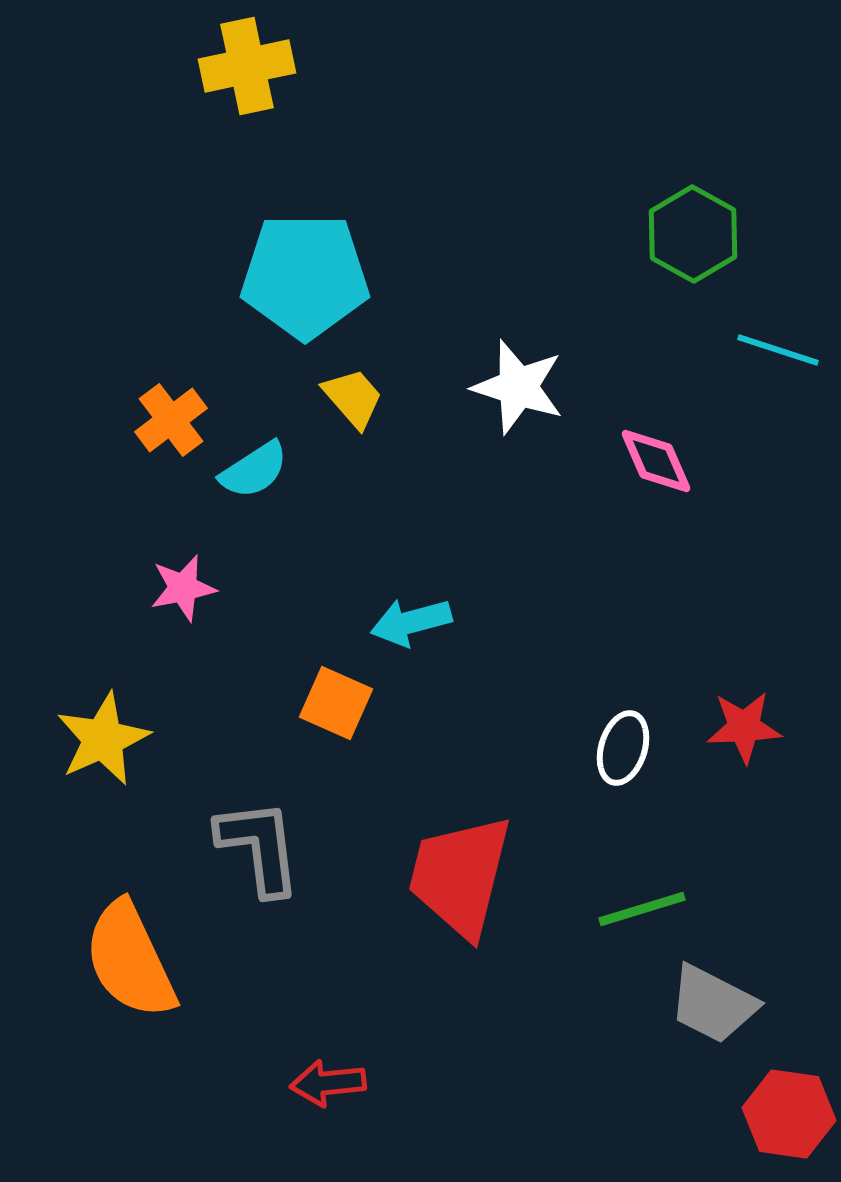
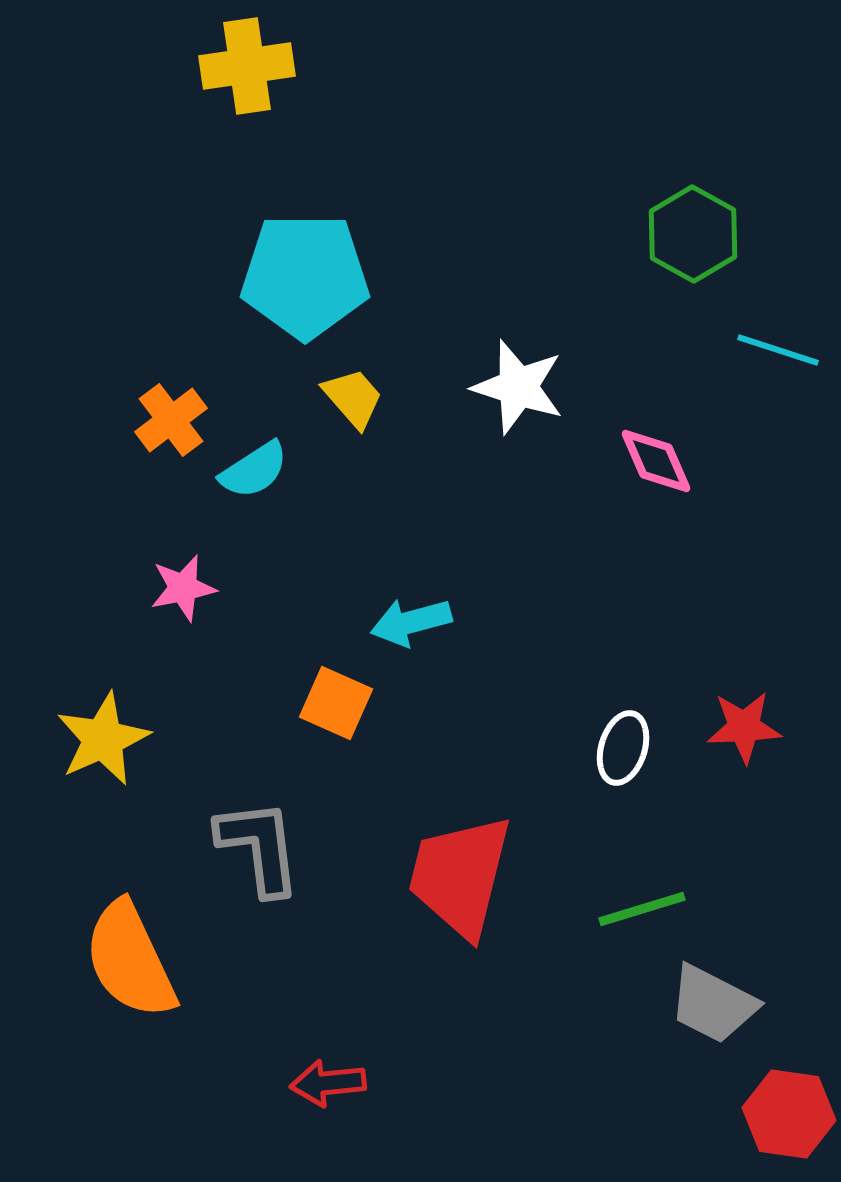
yellow cross: rotated 4 degrees clockwise
